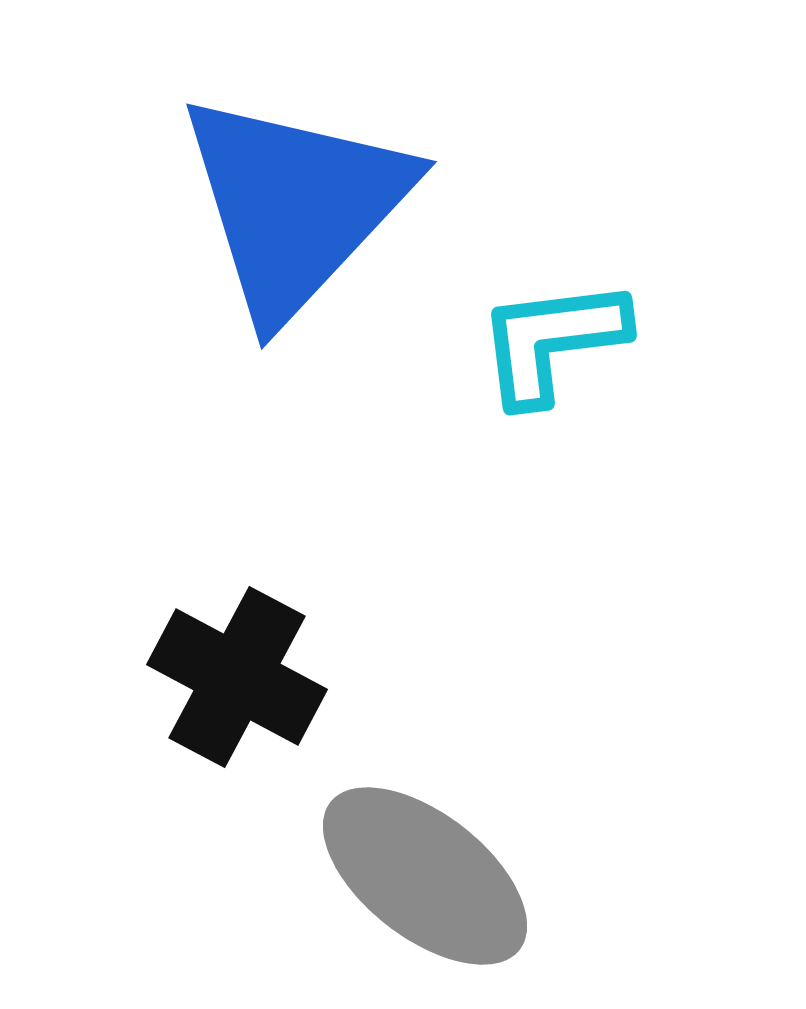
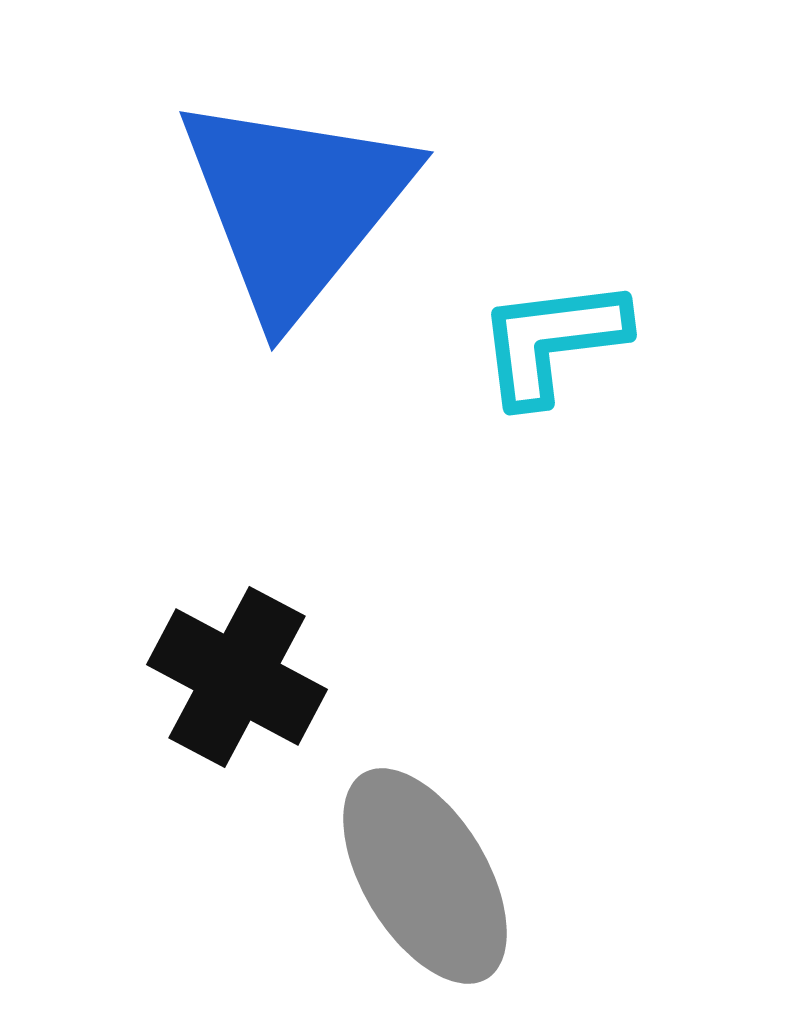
blue triangle: rotated 4 degrees counterclockwise
gray ellipse: rotated 21 degrees clockwise
